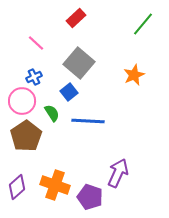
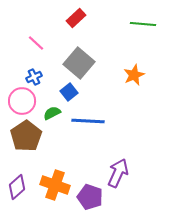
green line: rotated 55 degrees clockwise
green semicircle: rotated 84 degrees counterclockwise
